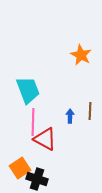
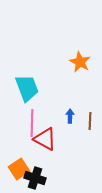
orange star: moved 1 px left, 7 px down
cyan trapezoid: moved 1 px left, 2 px up
brown line: moved 10 px down
pink line: moved 1 px left, 1 px down
orange square: moved 1 px left, 1 px down
black cross: moved 2 px left, 1 px up
